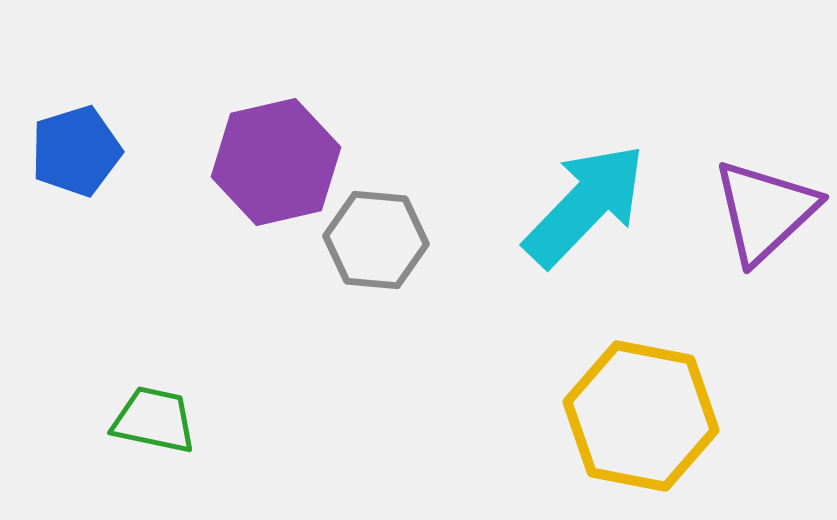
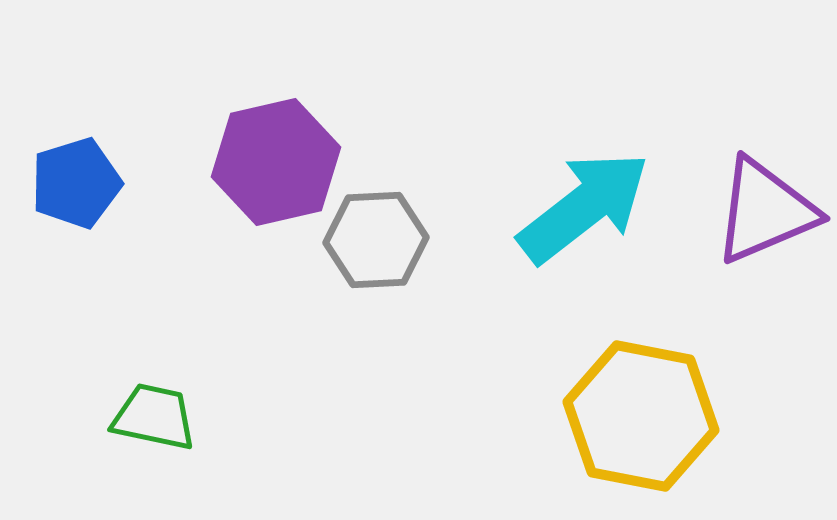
blue pentagon: moved 32 px down
cyan arrow: moved 1 px left, 2 px down; rotated 8 degrees clockwise
purple triangle: rotated 20 degrees clockwise
gray hexagon: rotated 8 degrees counterclockwise
green trapezoid: moved 3 px up
